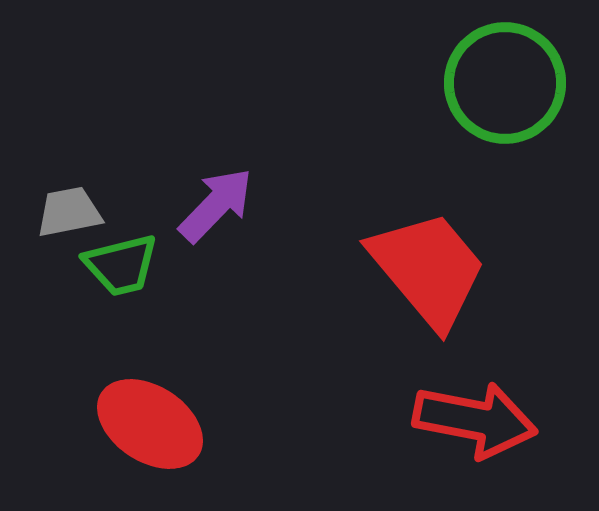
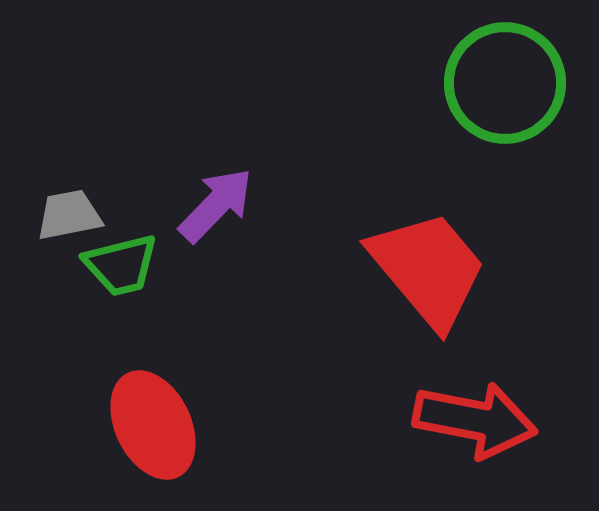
gray trapezoid: moved 3 px down
red ellipse: moved 3 px right, 1 px down; rotated 31 degrees clockwise
